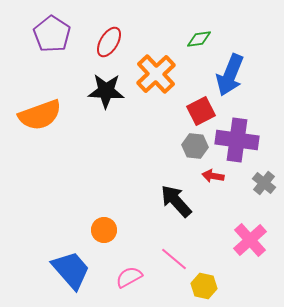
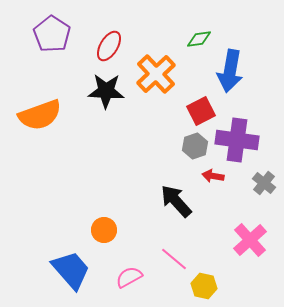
red ellipse: moved 4 px down
blue arrow: moved 4 px up; rotated 12 degrees counterclockwise
gray hexagon: rotated 25 degrees counterclockwise
